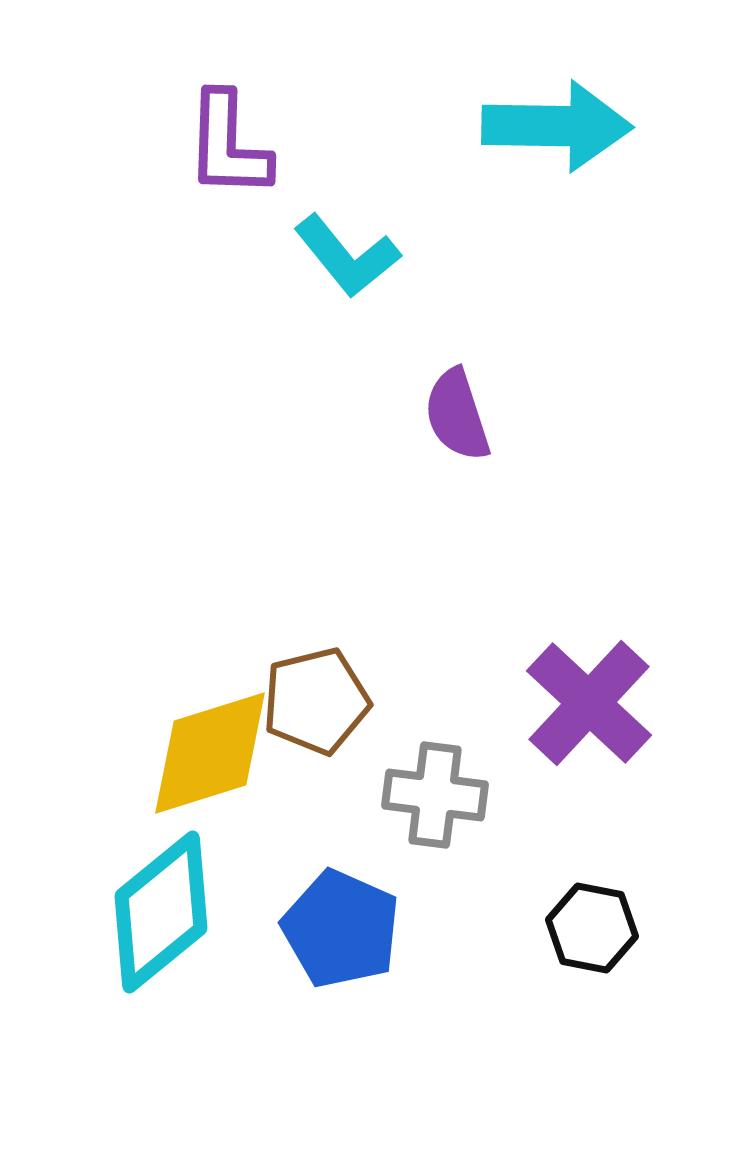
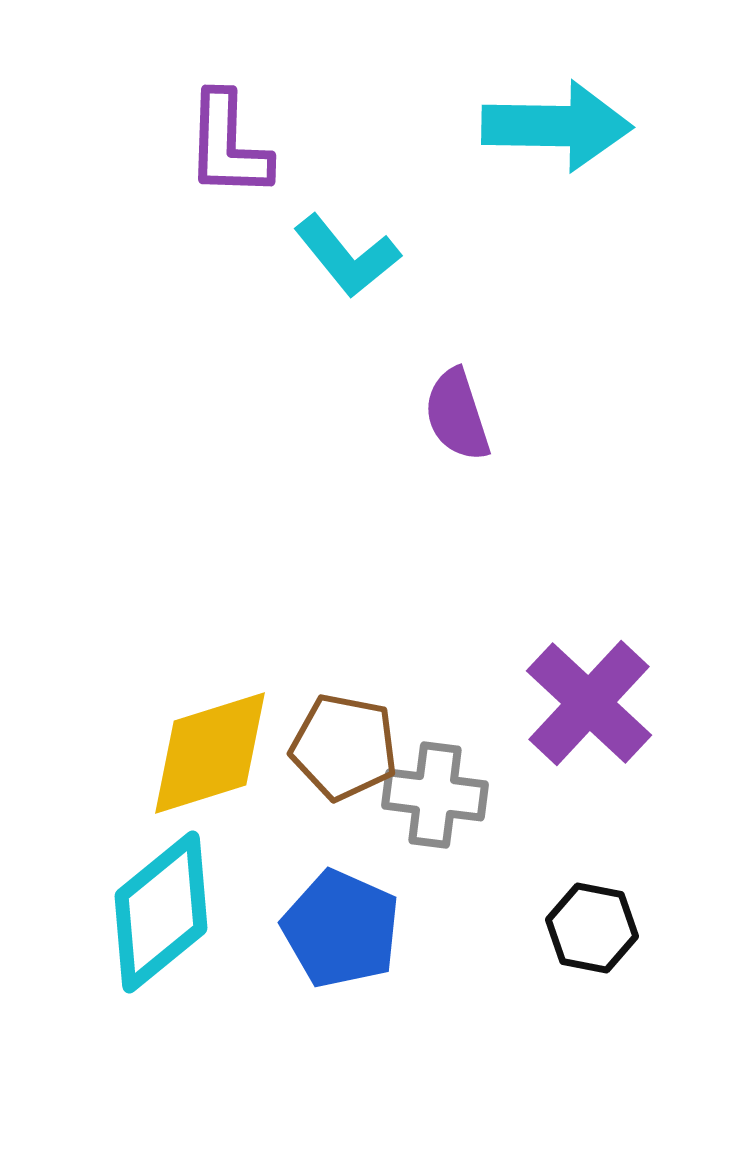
brown pentagon: moved 28 px right, 46 px down; rotated 25 degrees clockwise
